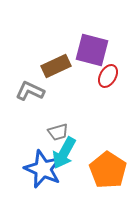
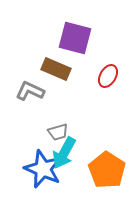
purple square: moved 17 px left, 12 px up
brown rectangle: moved 3 px down; rotated 48 degrees clockwise
orange pentagon: moved 1 px left
